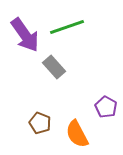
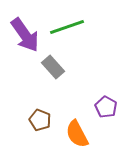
gray rectangle: moved 1 px left
brown pentagon: moved 3 px up
